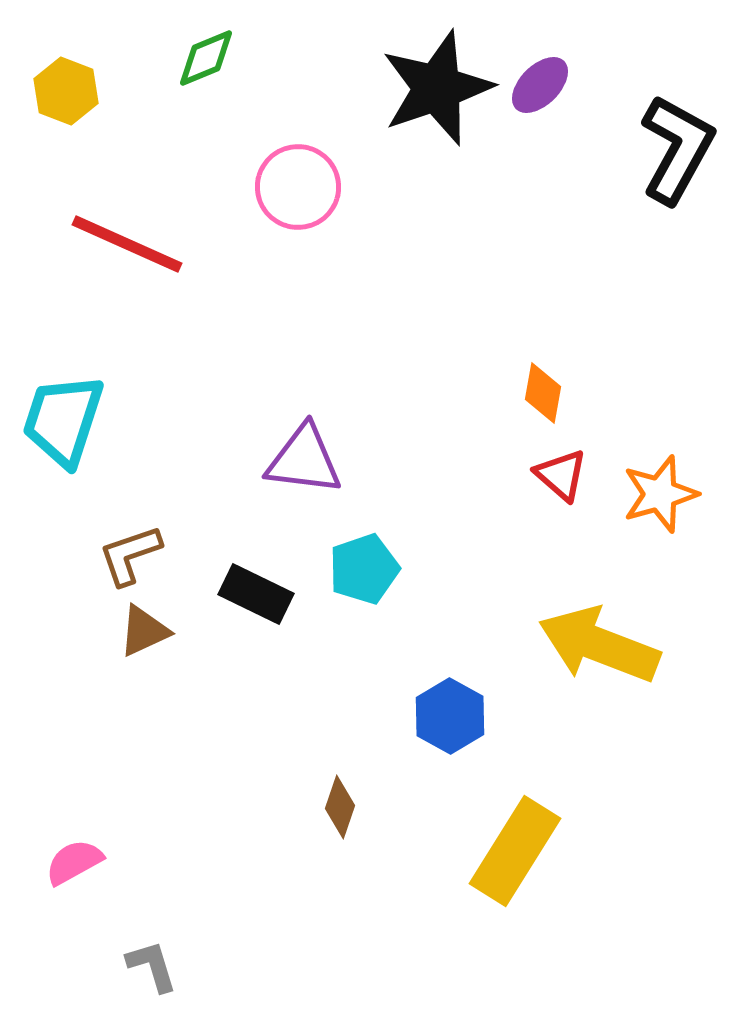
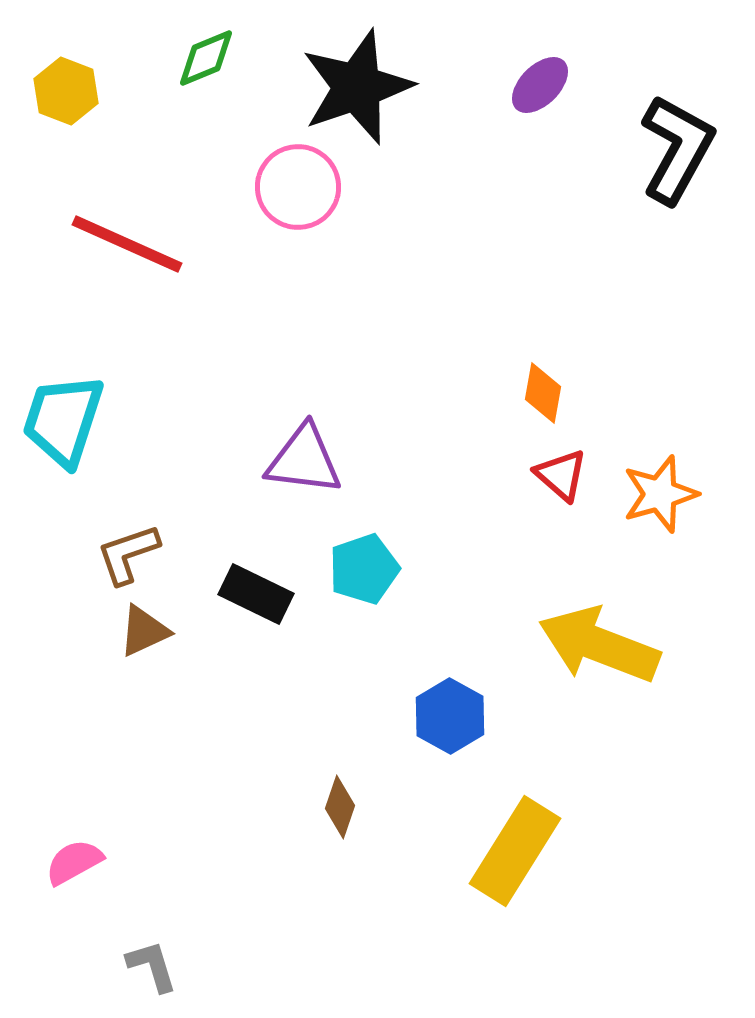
black star: moved 80 px left, 1 px up
brown L-shape: moved 2 px left, 1 px up
